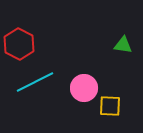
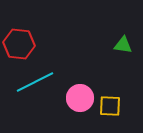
red hexagon: rotated 20 degrees counterclockwise
pink circle: moved 4 px left, 10 px down
